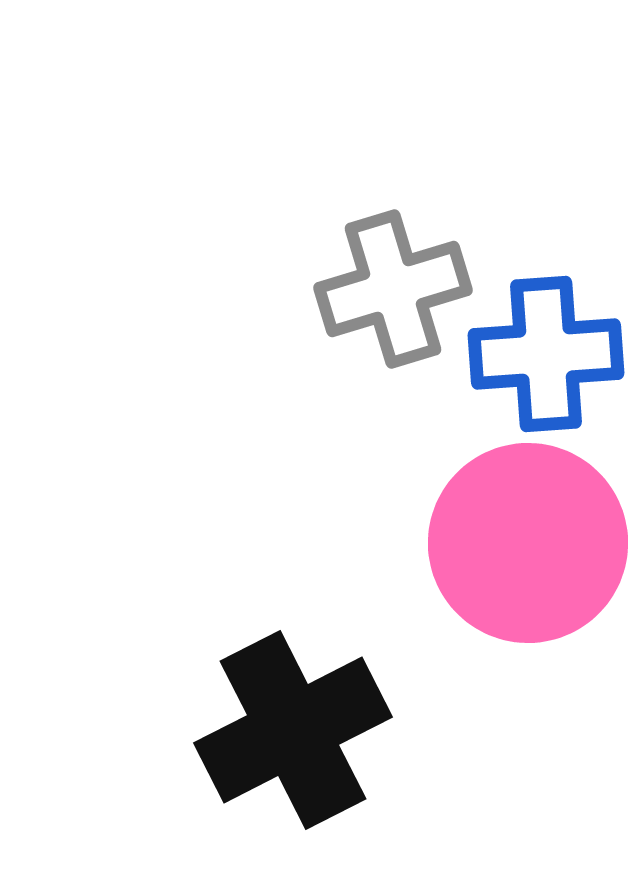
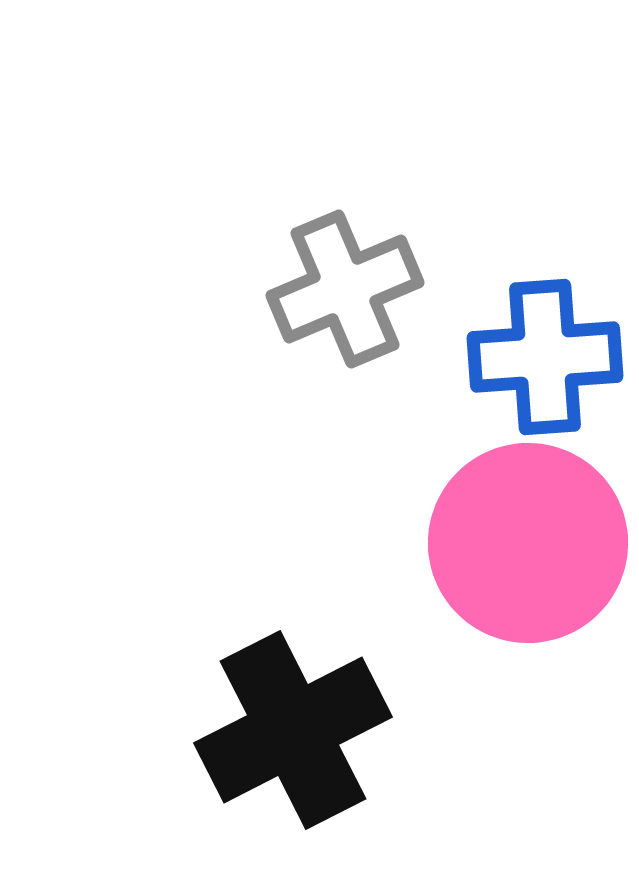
gray cross: moved 48 px left; rotated 6 degrees counterclockwise
blue cross: moved 1 px left, 3 px down
